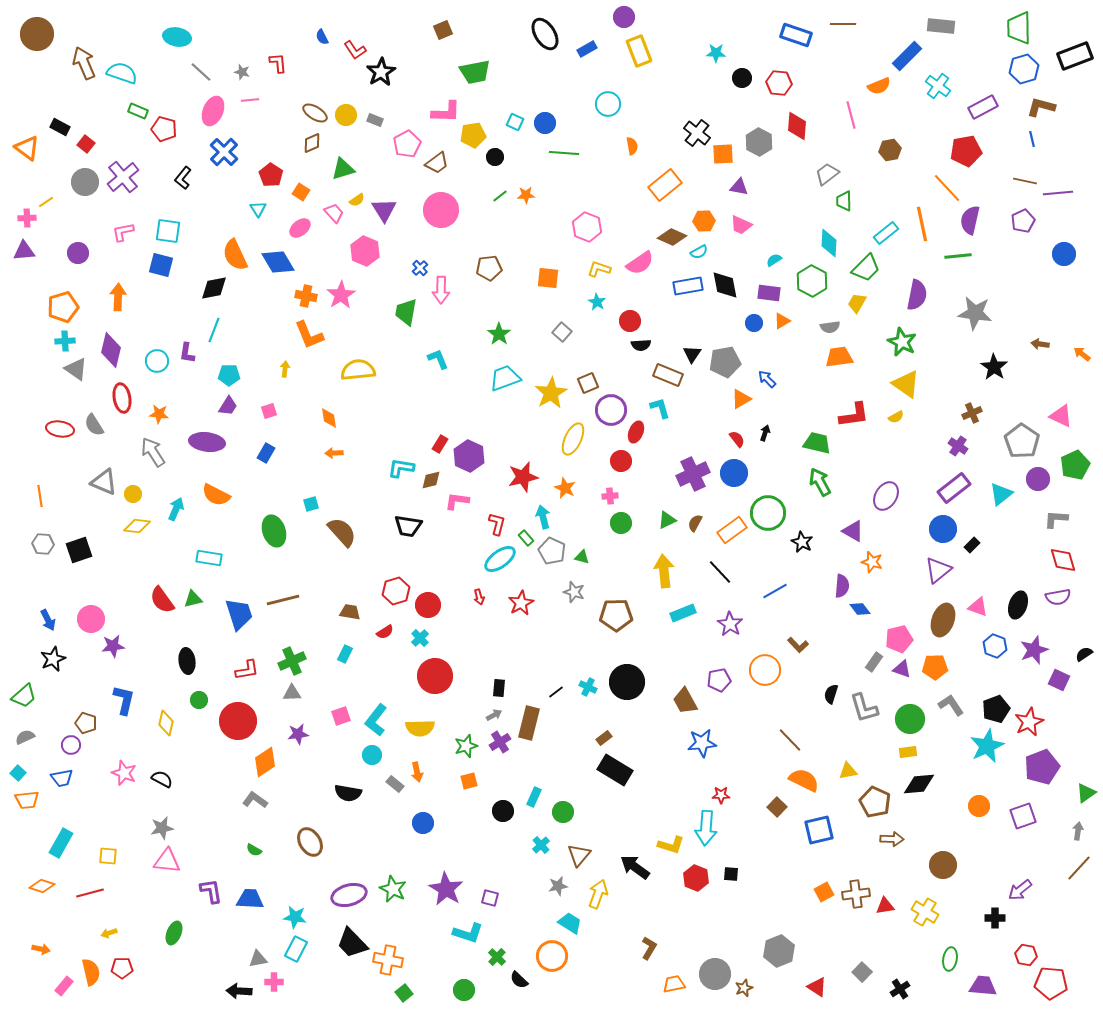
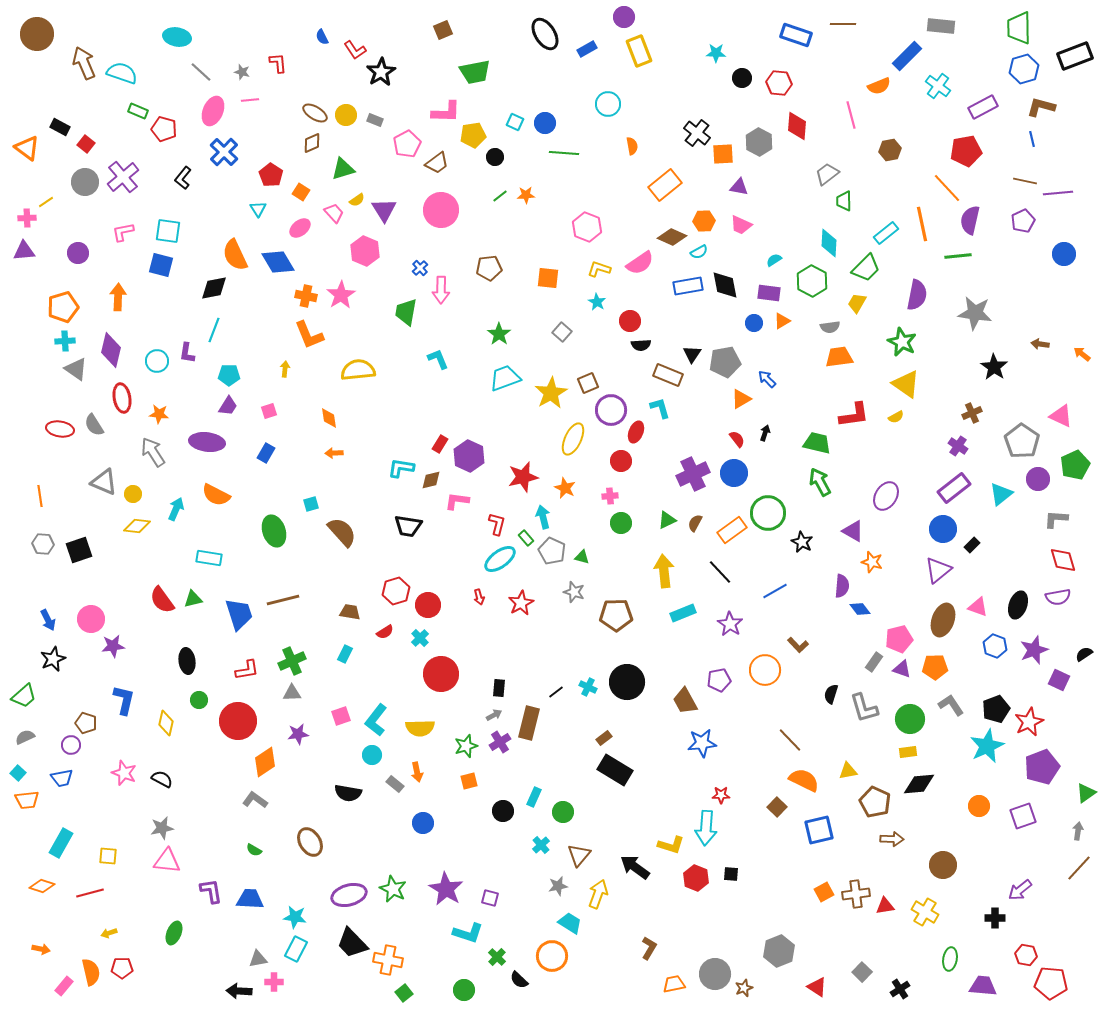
red circle at (435, 676): moved 6 px right, 2 px up
